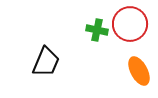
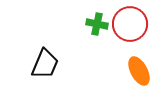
green cross: moved 6 px up
black trapezoid: moved 1 px left, 2 px down
